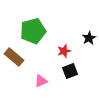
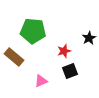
green pentagon: rotated 20 degrees clockwise
